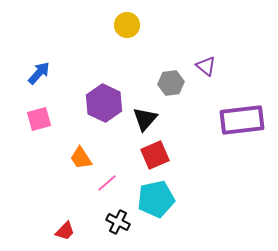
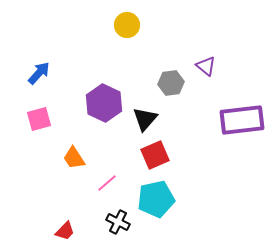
orange trapezoid: moved 7 px left
